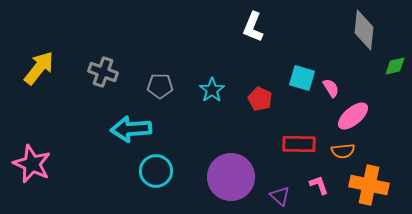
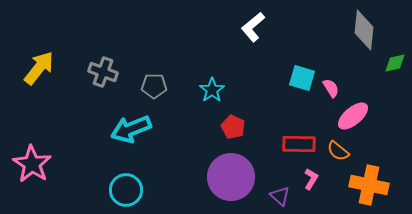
white L-shape: rotated 28 degrees clockwise
green diamond: moved 3 px up
gray pentagon: moved 6 px left
red pentagon: moved 27 px left, 28 px down
cyan arrow: rotated 18 degrees counterclockwise
orange semicircle: moved 5 px left; rotated 45 degrees clockwise
pink star: rotated 9 degrees clockwise
cyan circle: moved 30 px left, 19 px down
pink L-shape: moved 8 px left, 6 px up; rotated 50 degrees clockwise
